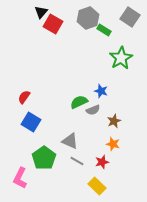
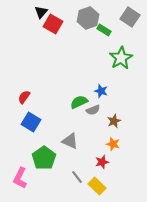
gray line: moved 16 px down; rotated 24 degrees clockwise
